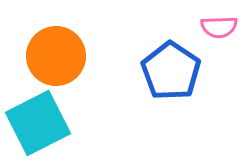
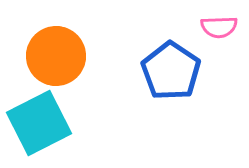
cyan square: moved 1 px right
